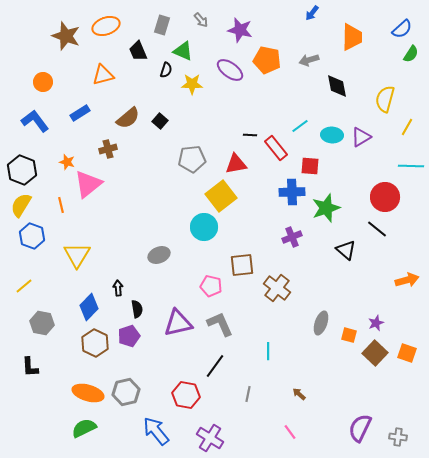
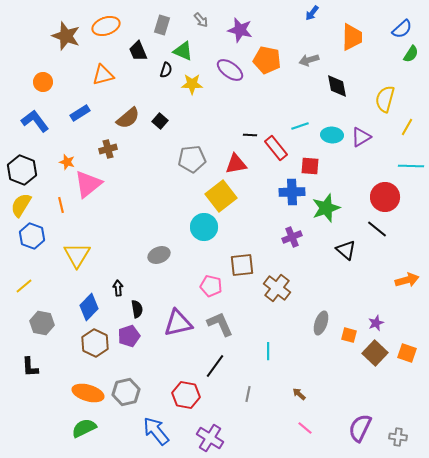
cyan line at (300, 126): rotated 18 degrees clockwise
pink line at (290, 432): moved 15 px right, 4 px up; rotated 14 degrees counterclockwise
